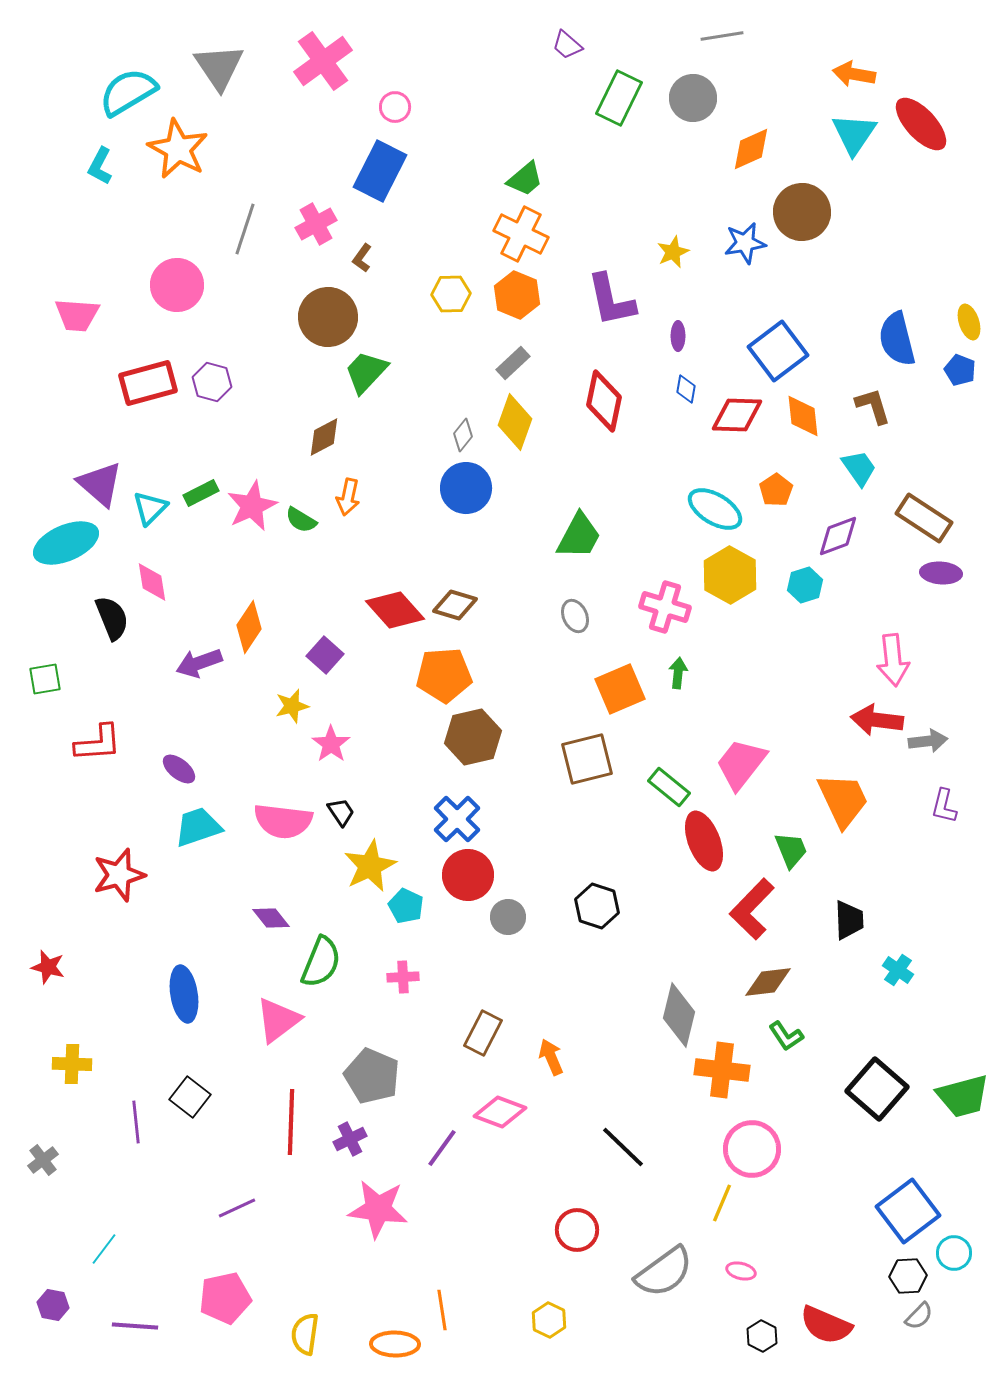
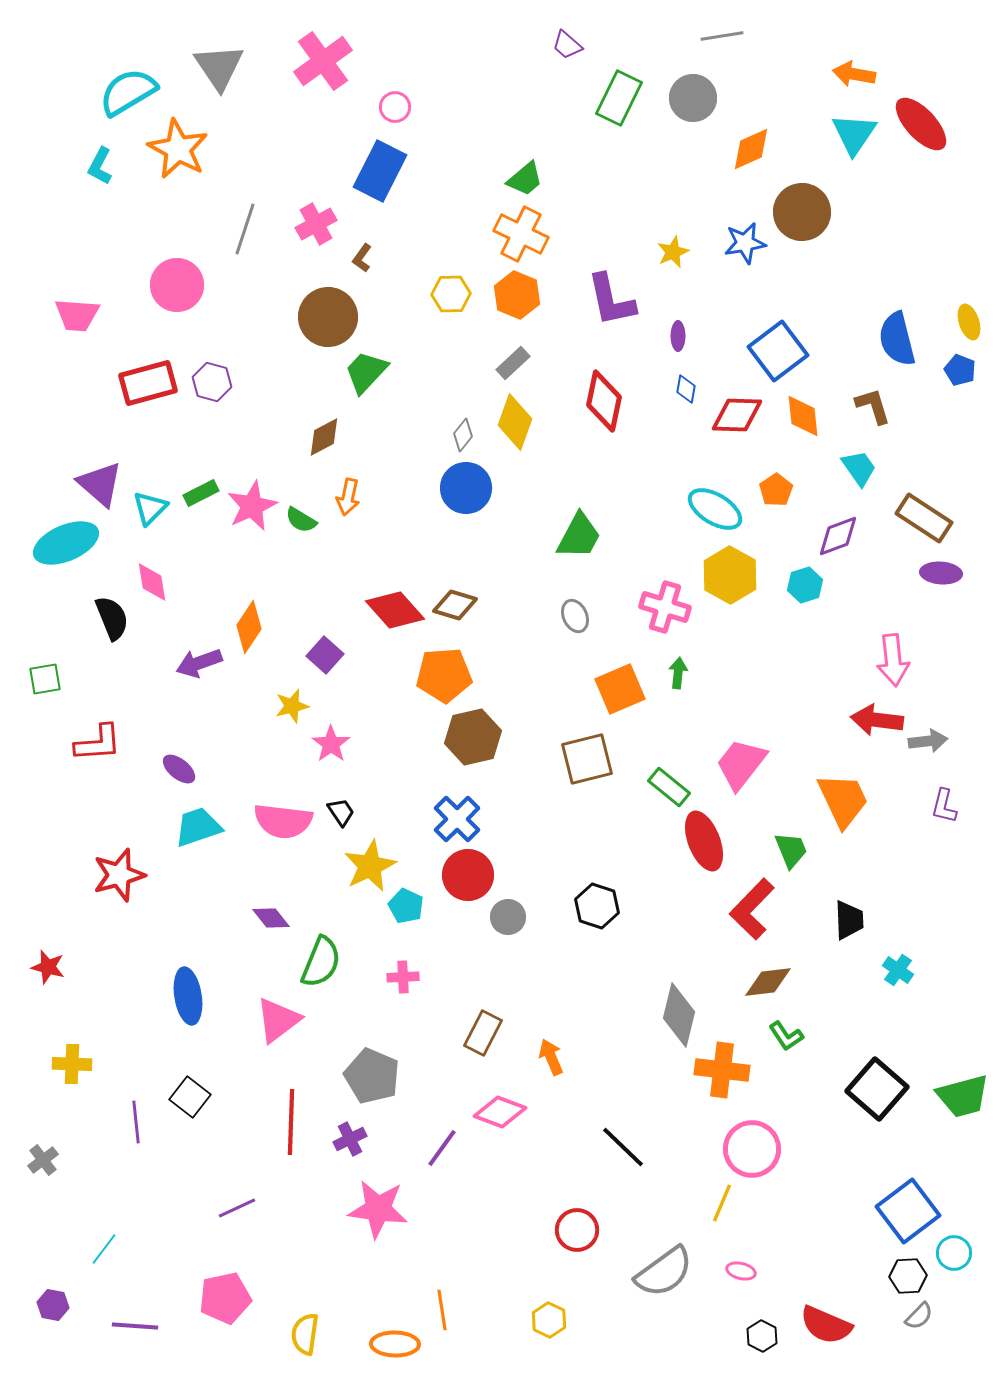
blue ellipse at (184, 994): moved 4 px right, 2 px down
